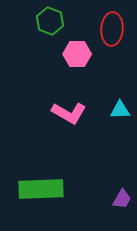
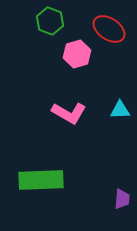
red ellipse: moved 3 px left; rotated 60 degrees counterclockwise
pink hexagon: rotated 16 degrees counterclockwise
green rectangle: moved 9 px up
purple trapezoid: rotated 25 degrees counterclockwise
